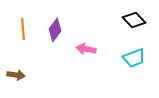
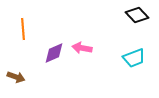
black diamond: moved 3 px right, 5 px up
purple diamond: moved 1 px left, 23 px down; rotated 30 degrees clockwise
pink arrow: moved 4 px left, 1 px up
brown arrow: moved 2 px down; rotated 12 degrees clockwise
